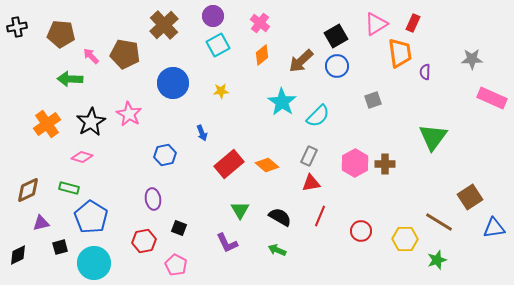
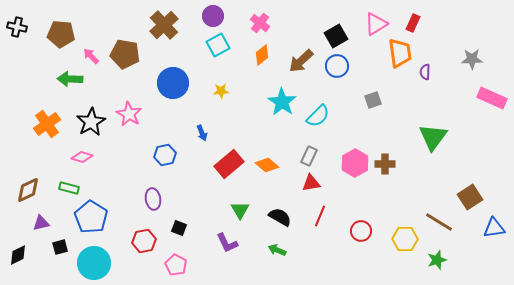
black cross at (17, 27): rotated 24 degrees clockwise
